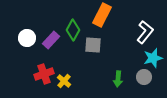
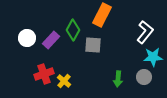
cyan star: moved 1 px up; rotated 12 degrees clockwise
